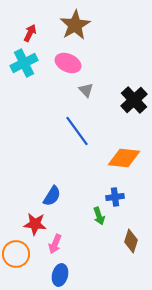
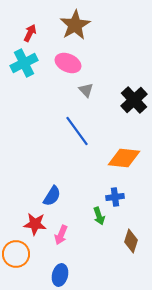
pink arrow: moved 6 px right, 9 px up
